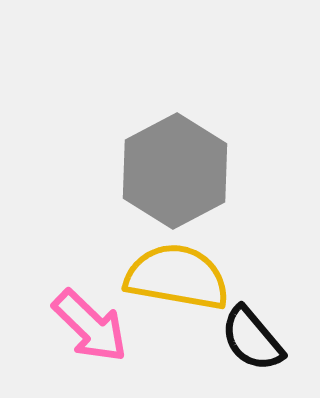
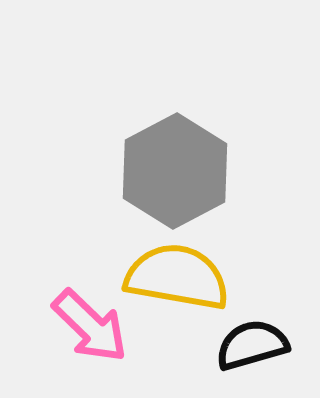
black semicircle: moved 6 px down; rotated 114 degrees clockwise
